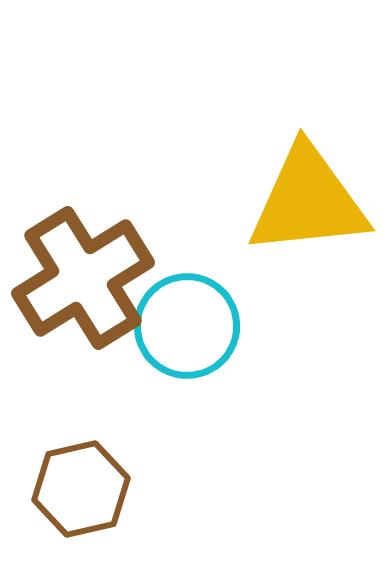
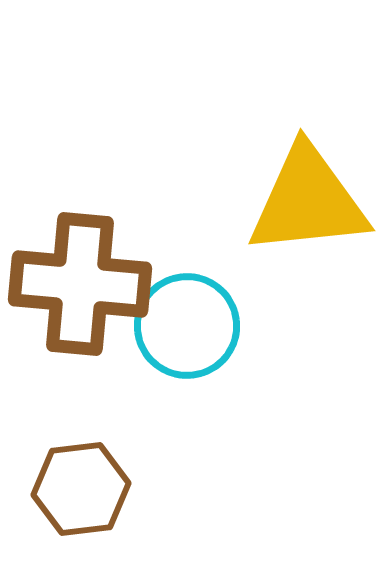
brown cross: moved 3 px left, 6 px down; rotated 37 degrees clockwise
brown hexagon: rotated 6 degrees clockwise
